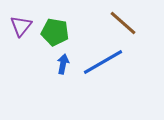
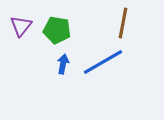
brown line: rotated 60 degrees clockwise
green pentagon: moved 2 px right, 2 px up
